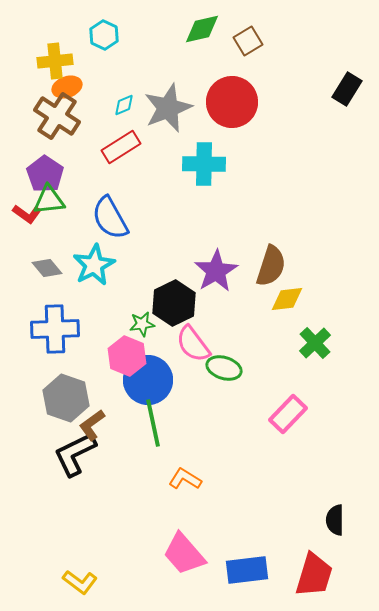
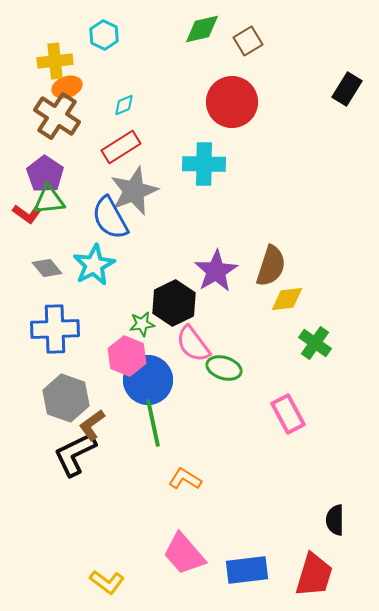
gray star: moved 34 px left, 83 px down
green cross: rotated 12 degrees counterclockwise
pink rectangle: rotated 72 degrees counterclockwise
yellow L-shape: moved 27 px right
